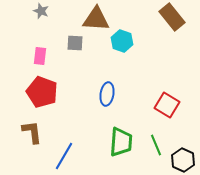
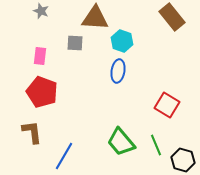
brown triangle: moved 1 px left, 1 px up
blue ellipse: moved 11 px right, 23 px up
green trapezoid: rotated 136 degrees clockwise
black hexagon: rotated 10 degrees counterclockwise
